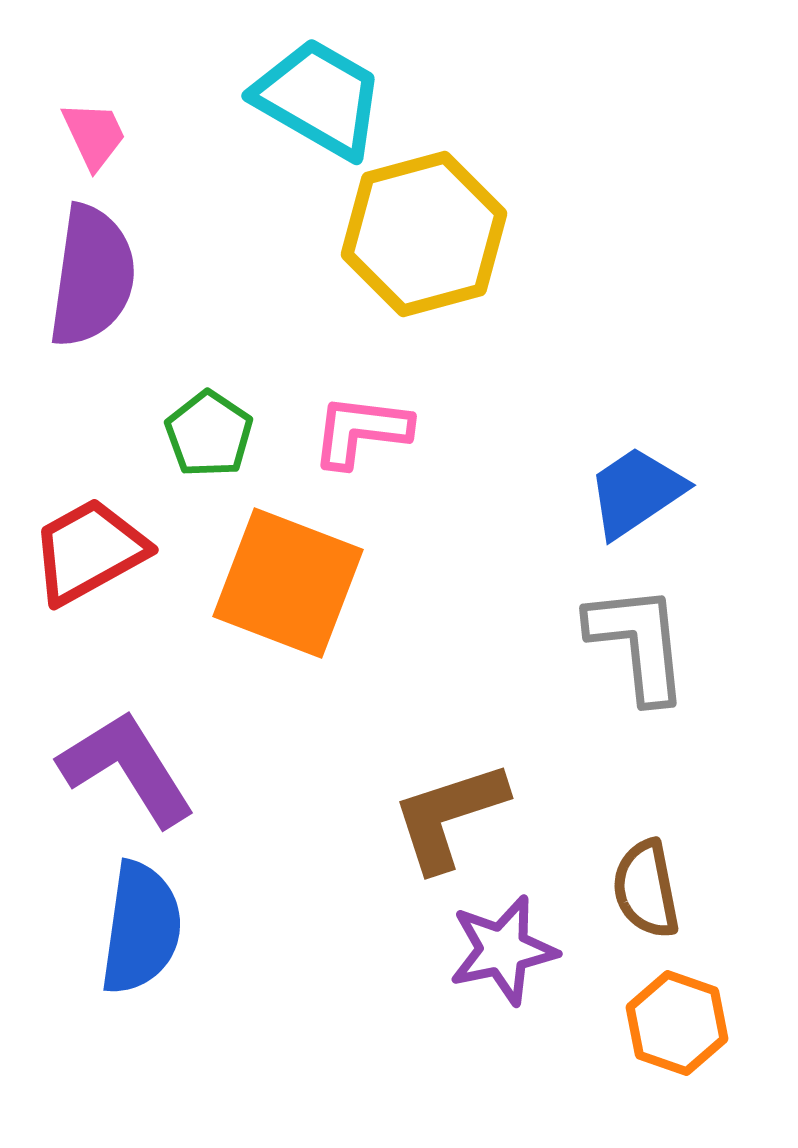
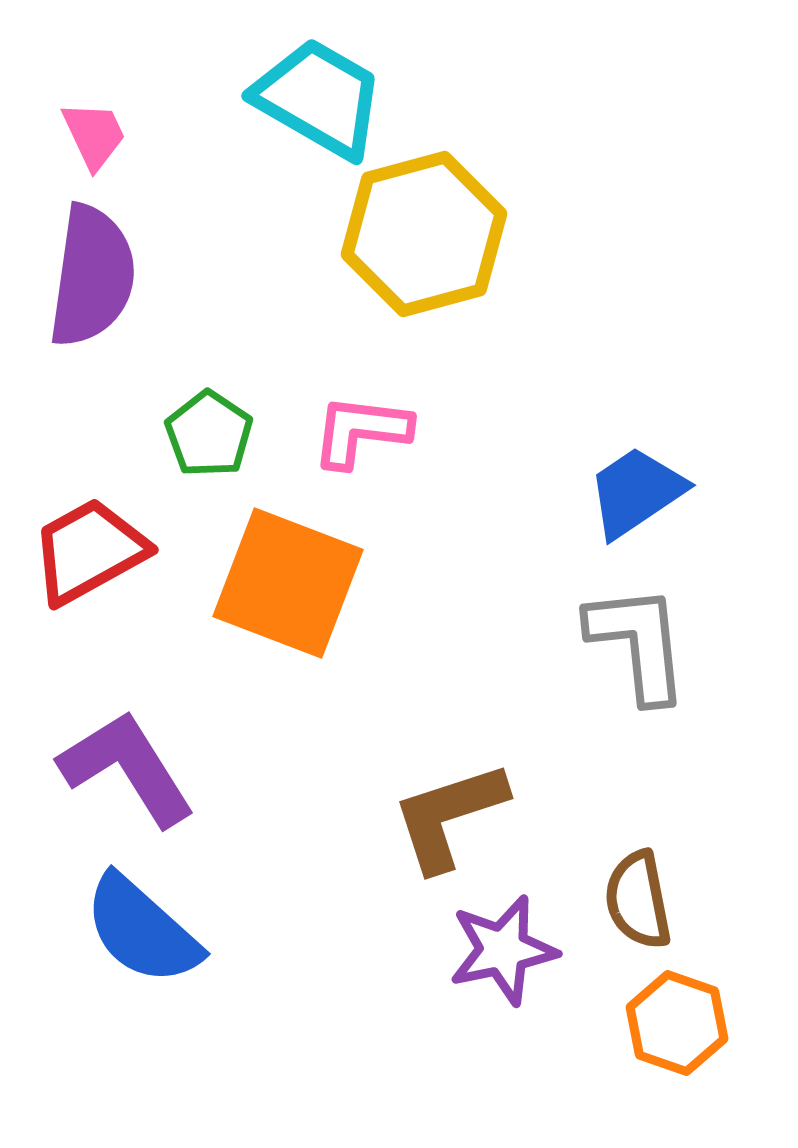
brown semicircle: moved 8 px left, 11 px down
blue semicircle: moved 1 px right, 2 px down; rotated 124 degrees clockwise
